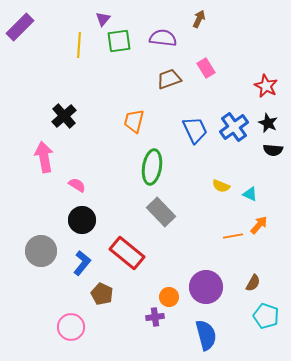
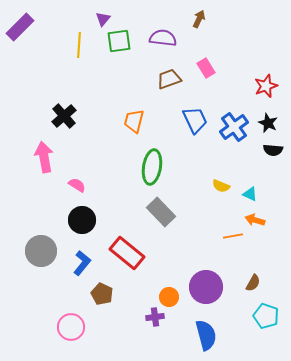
red star: rotated 25 degrees clockwise
blue trapezoid: moved 10 px up
orange arrow: moved 4 px left, 5 px up; rotated 114 degrees counterclockwise
